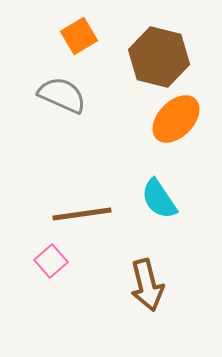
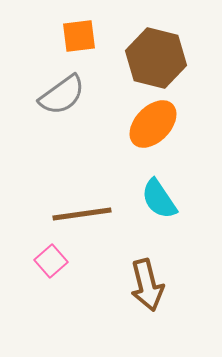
orange square: rotated 24 degrees clockwise
brown hexagon: moved 3 px left, 1 px down
gray semicircle: rotated 120 degrees clockwise
orange ellipse: moved 23 px left, 5 px down
